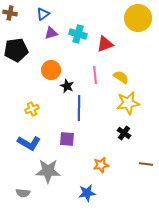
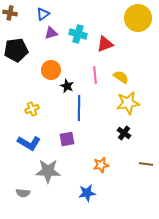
purple square: rotated 14 degrees counterclockwise
